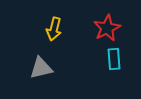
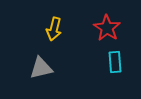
red star: rotated 12 degrees counterclockwise
cyan rectangle: moved 1 px right, 3 px down
